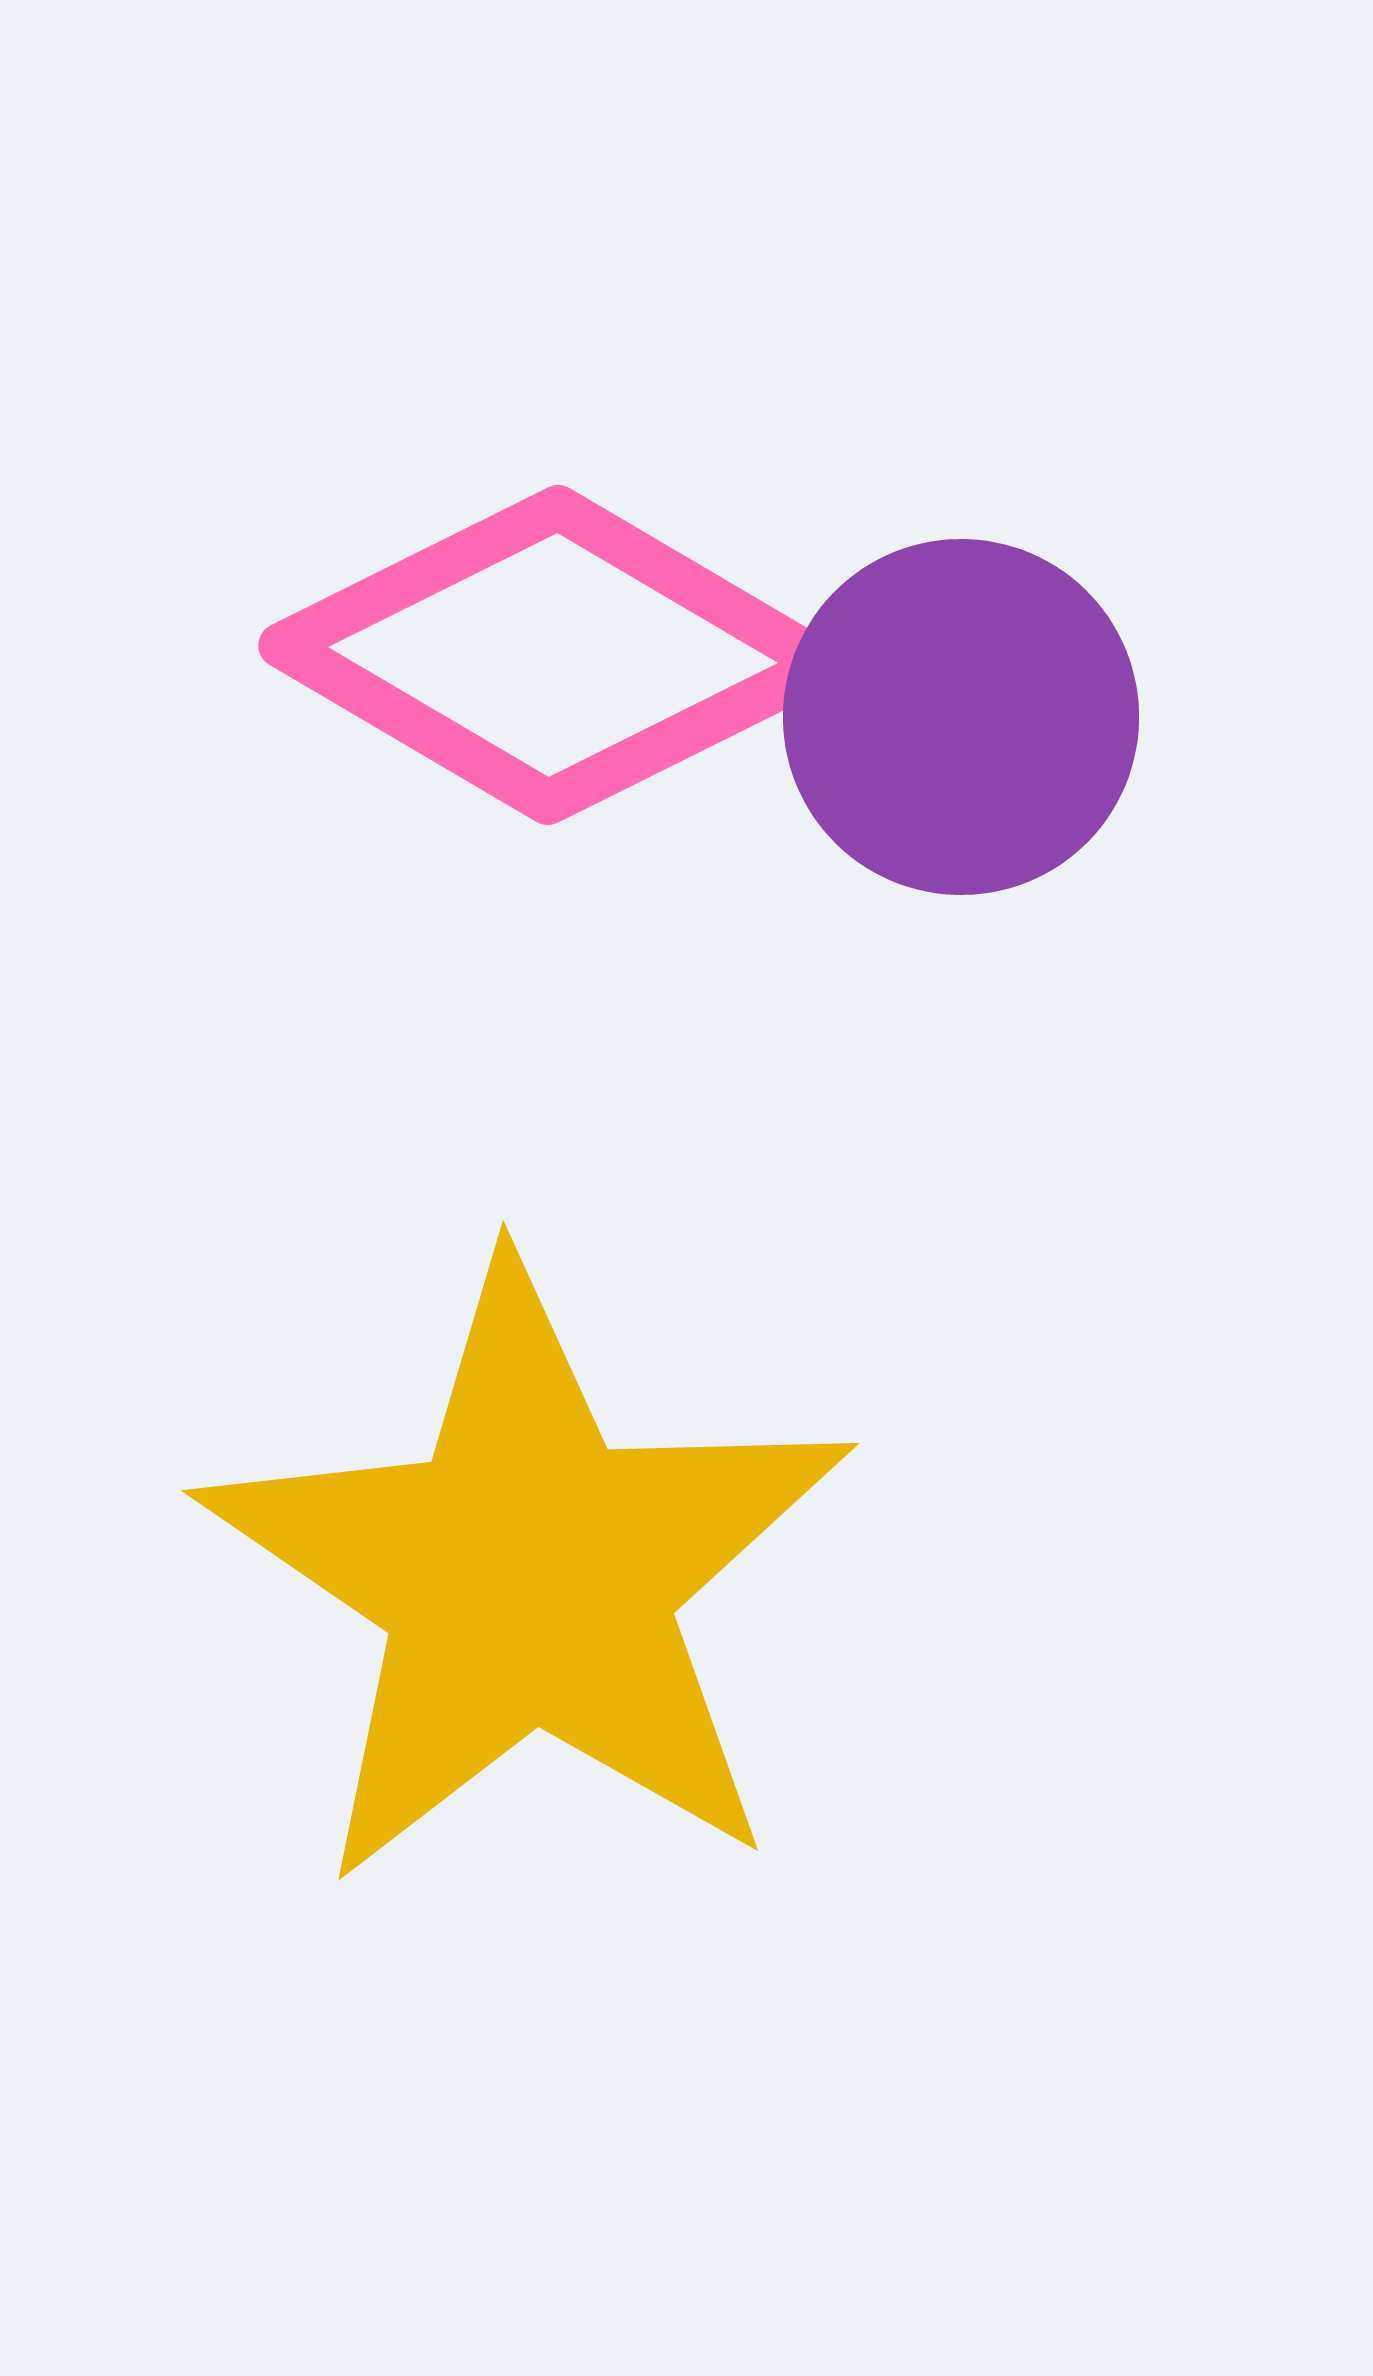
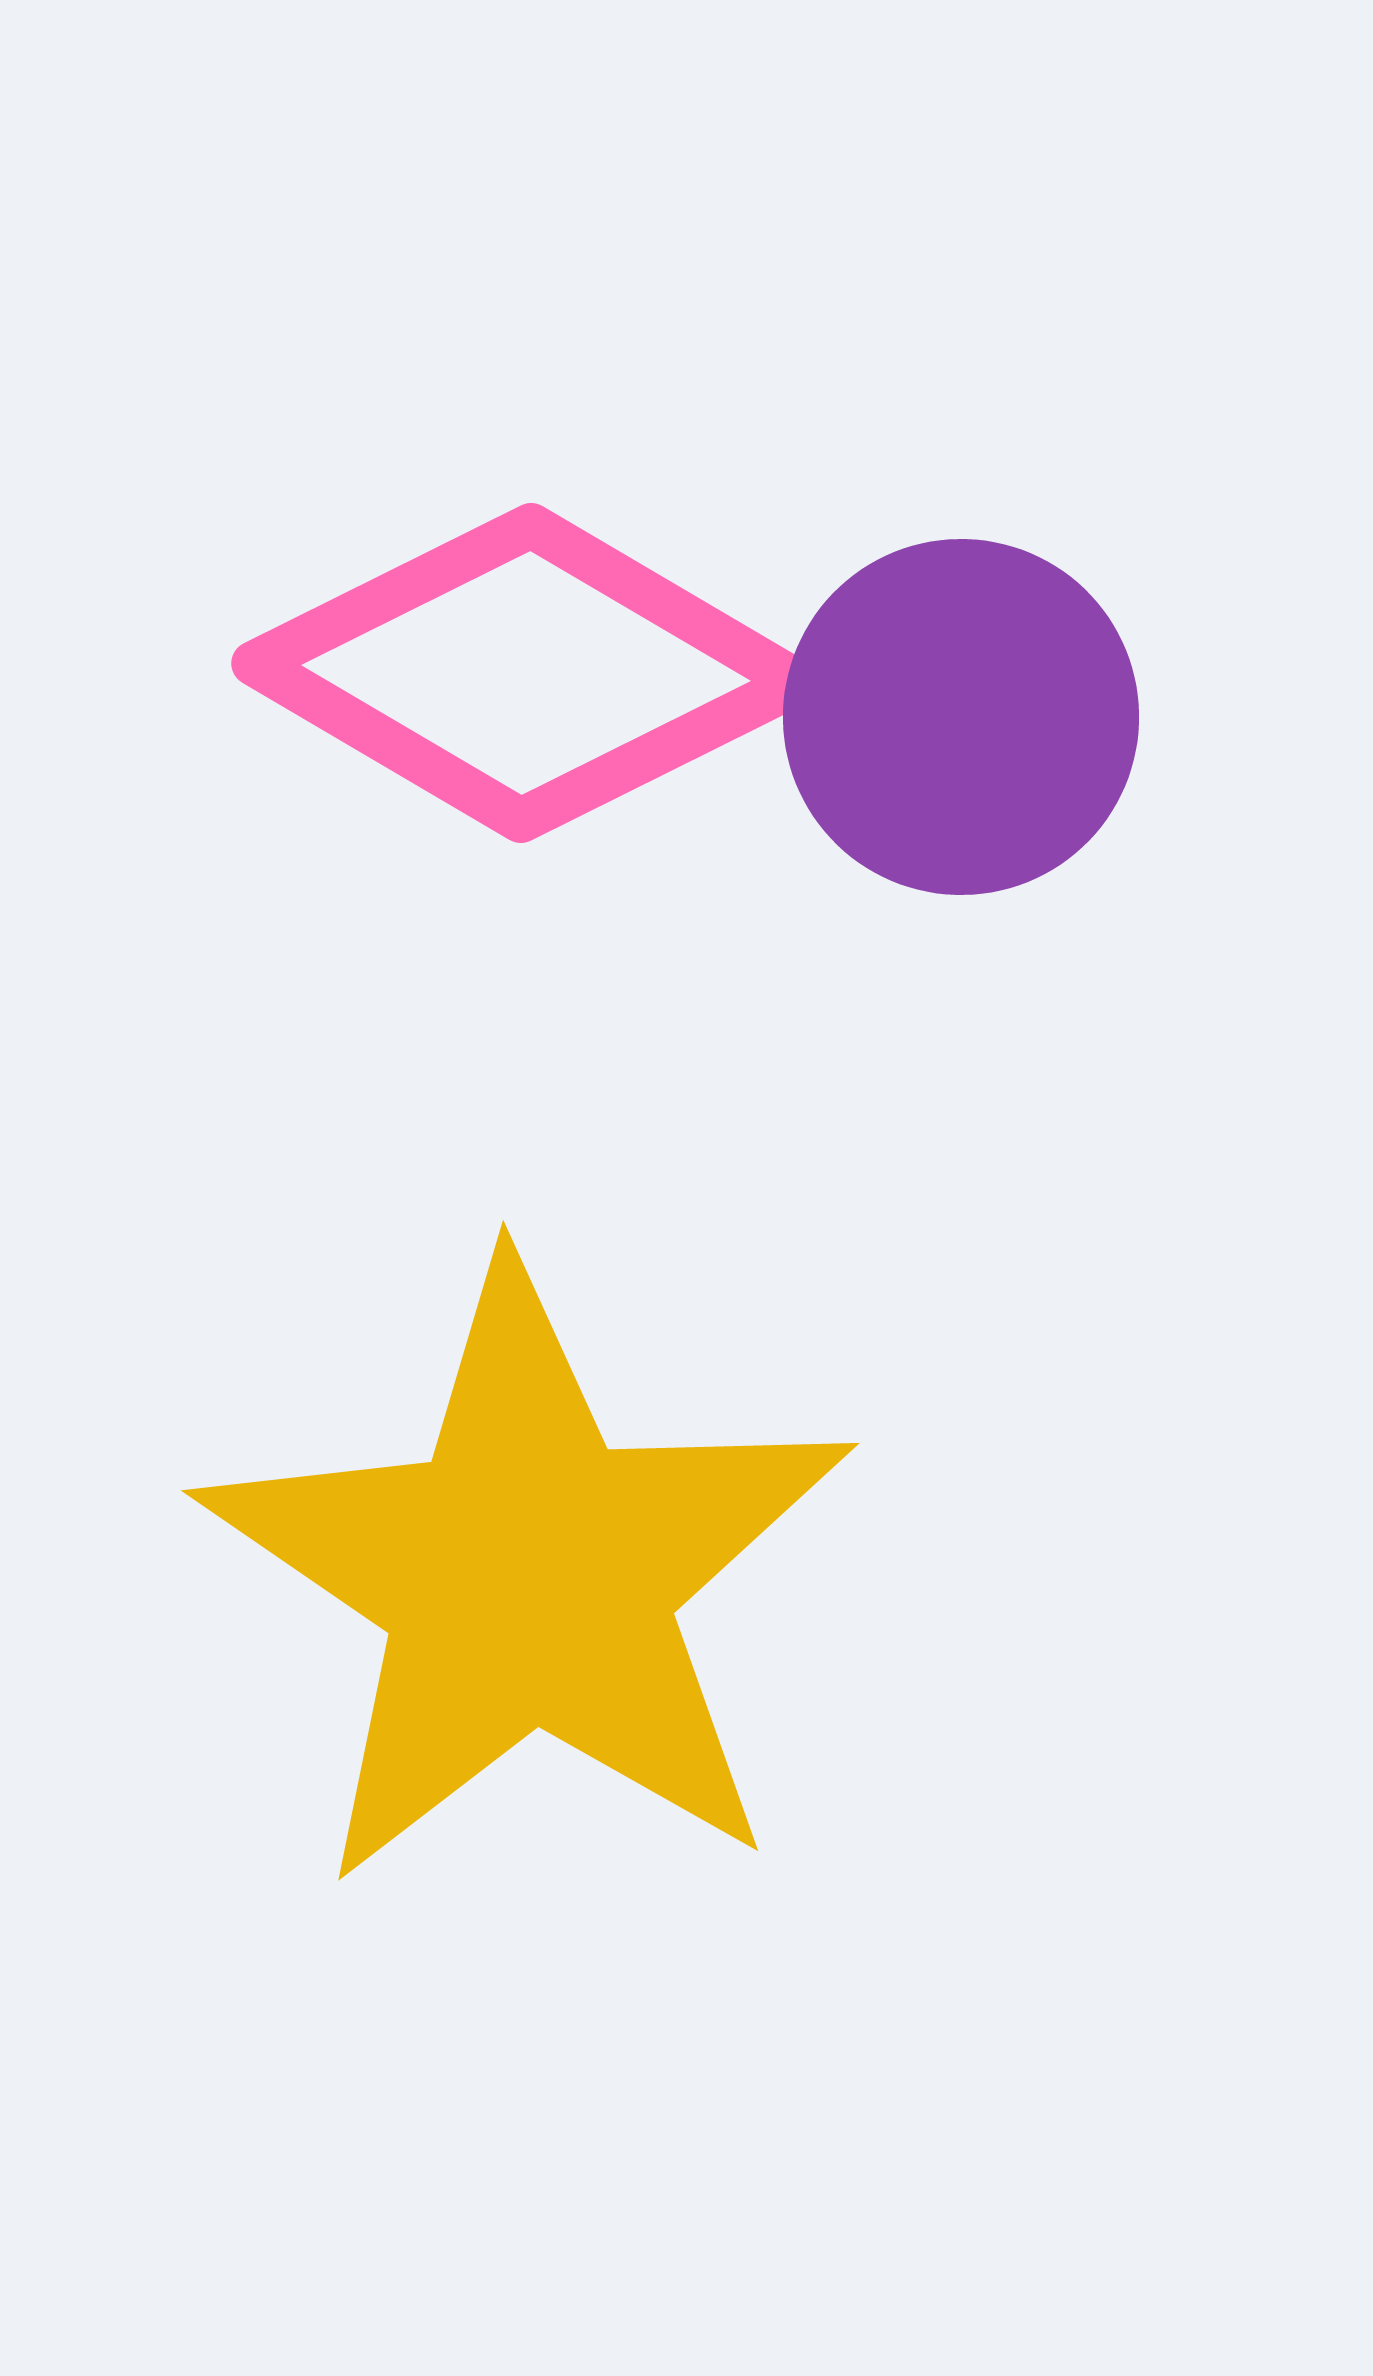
pink diamond: moved 27 px left, 18 px down
